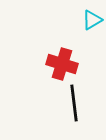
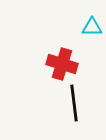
cyan triangle: moved 7 px down; rotated 30 degrees clockwise
